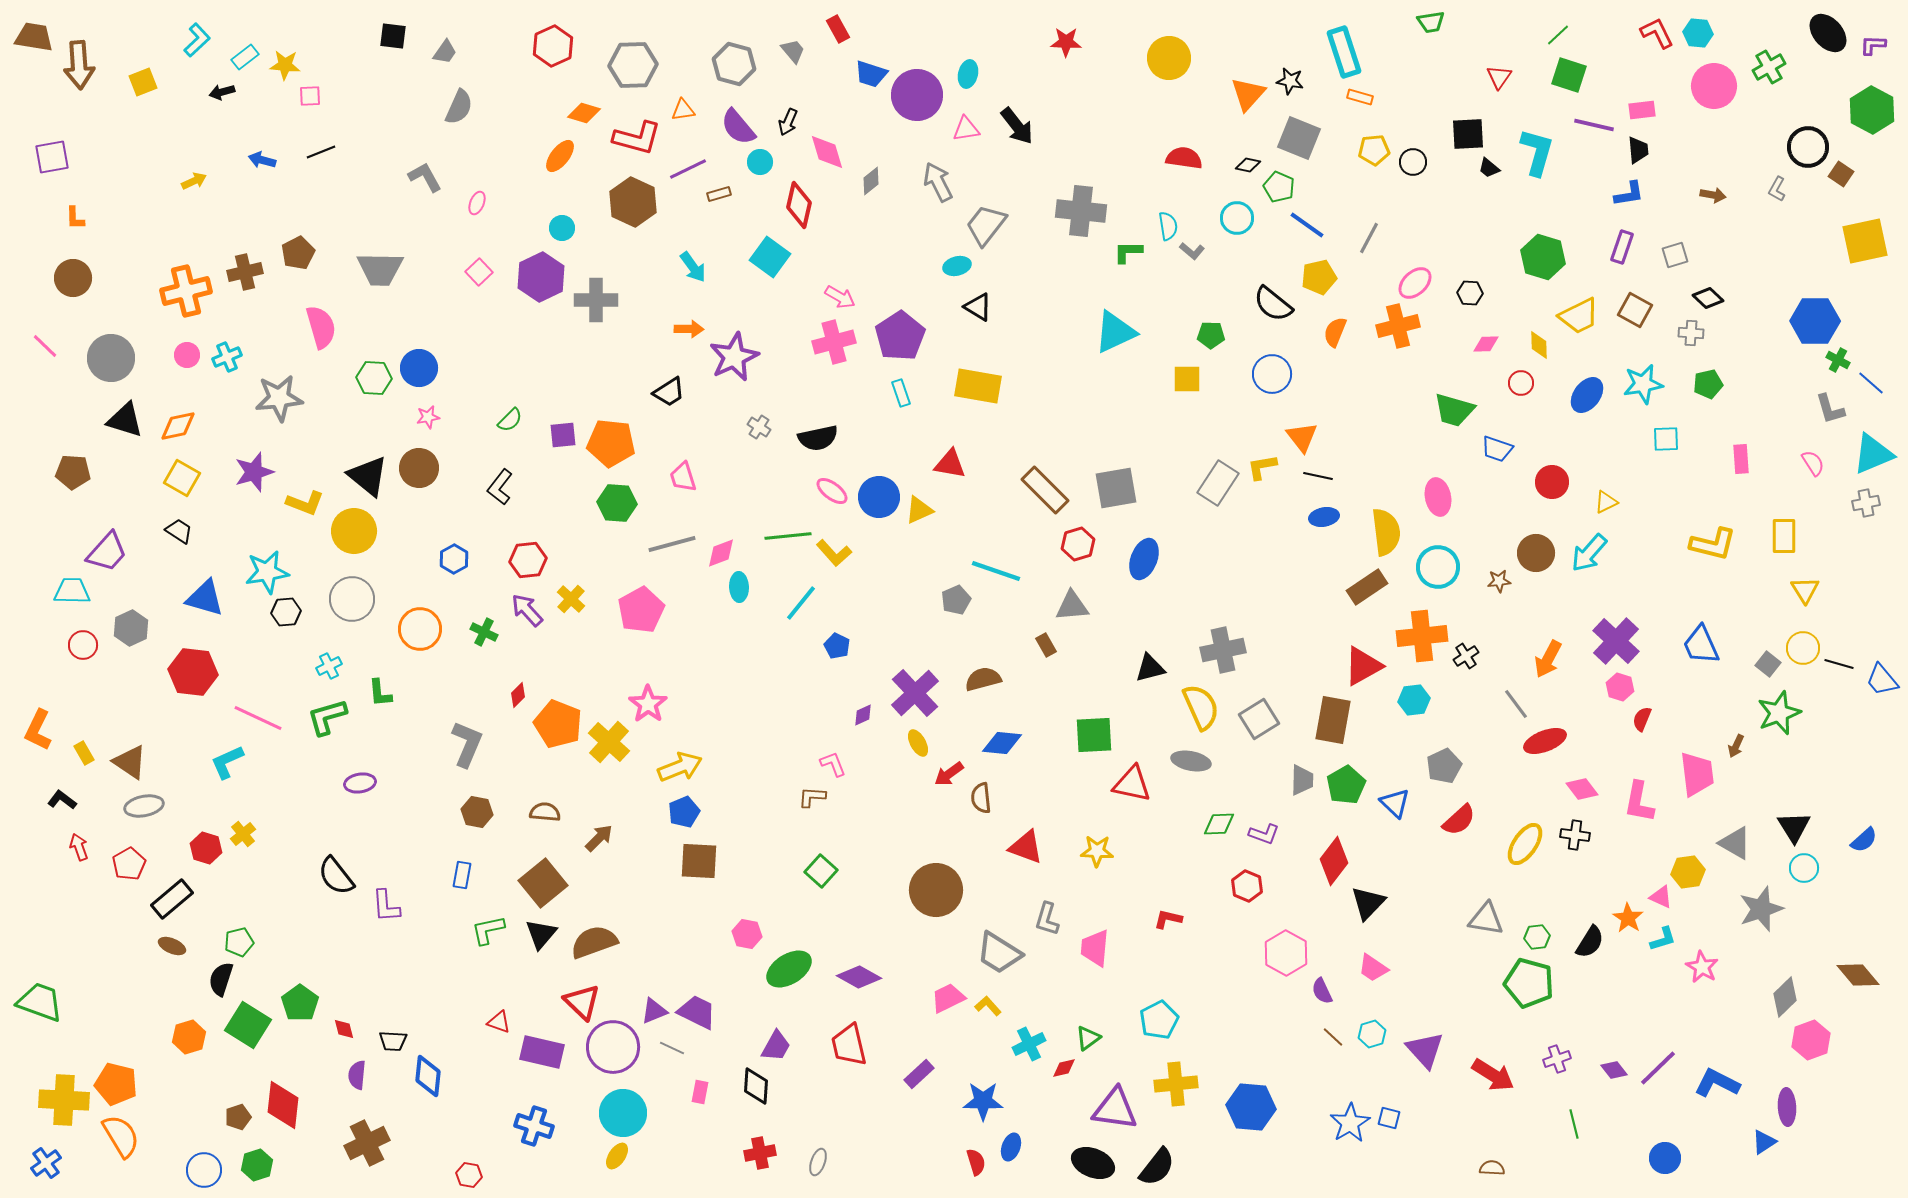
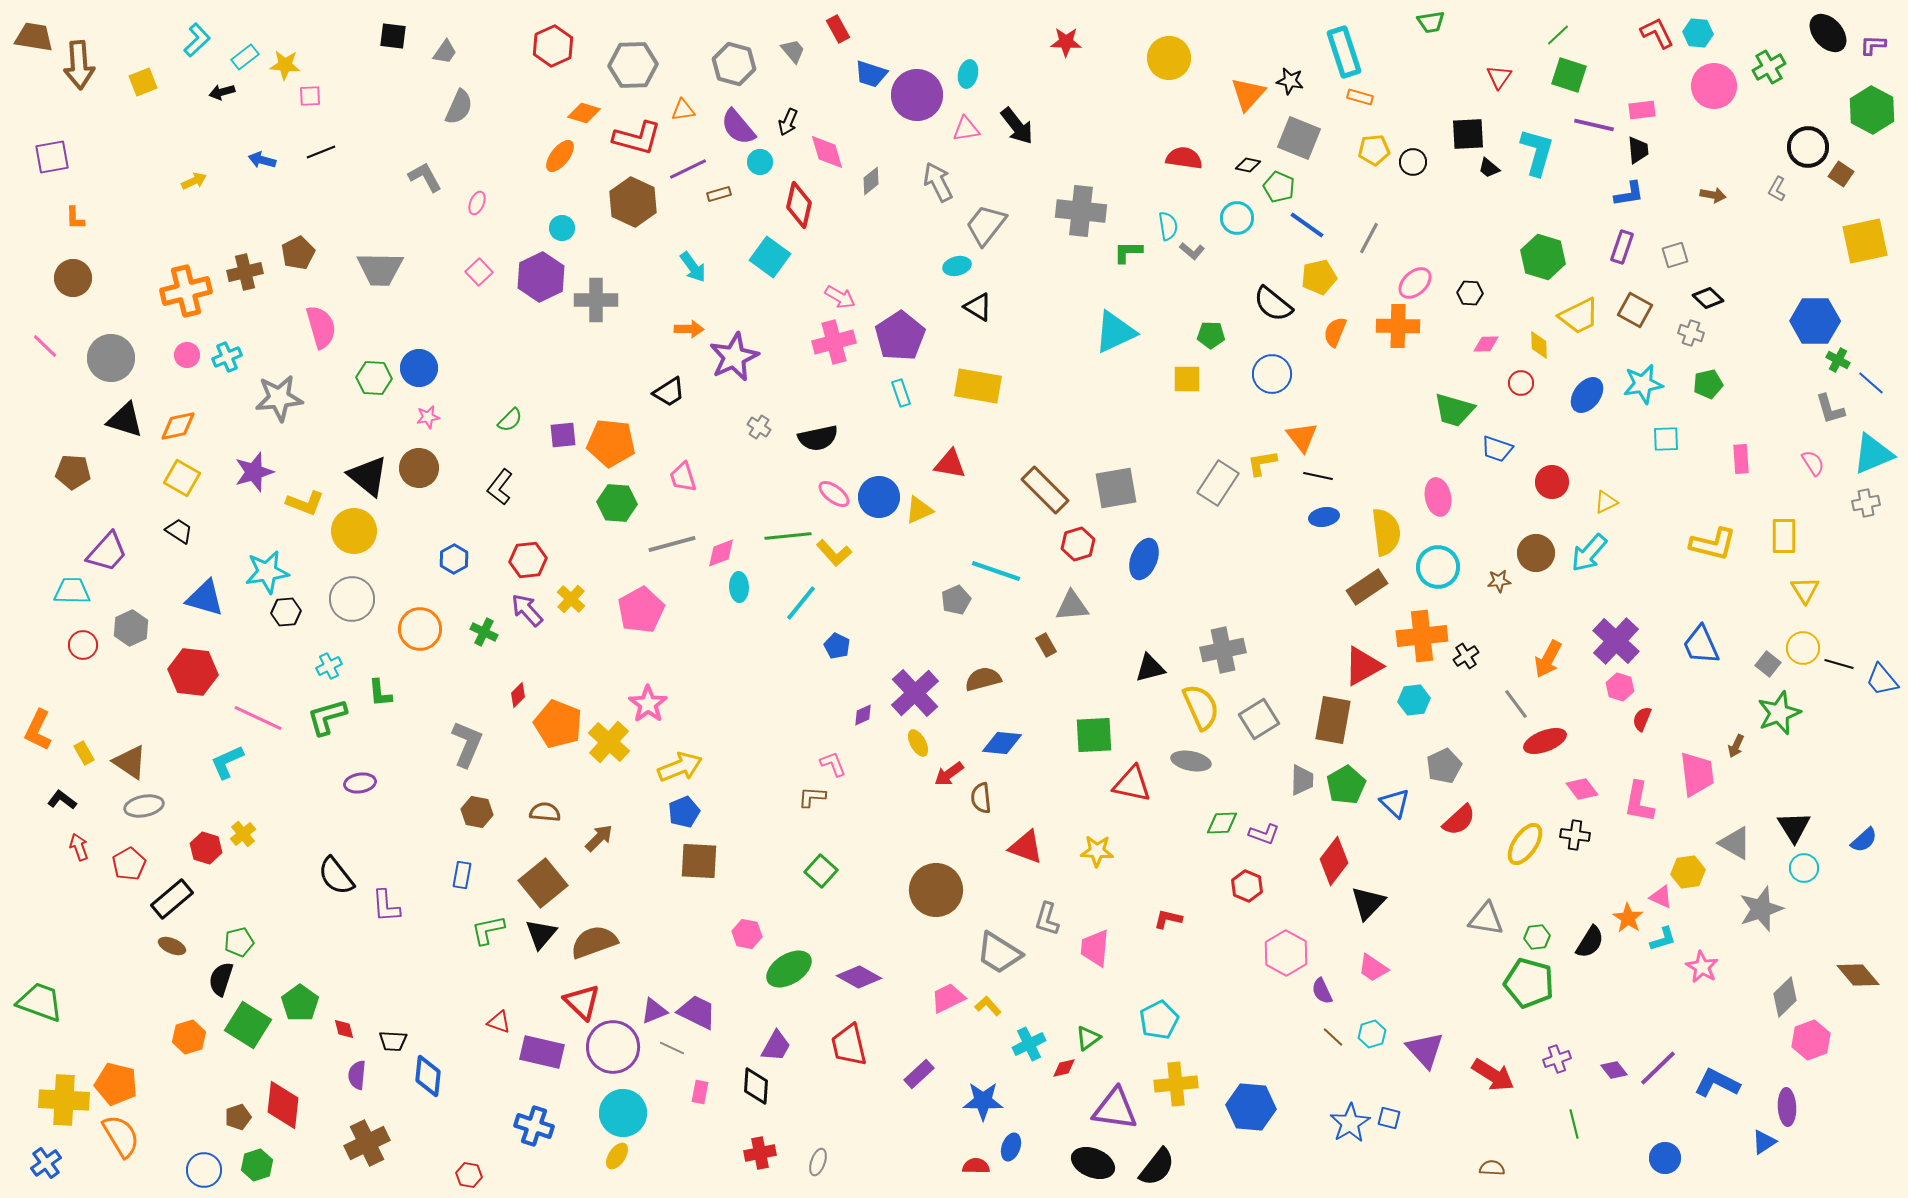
orange cross at (1398, 326): rotated 15 degrees clockwise
gray cross at (1691, 333): rotated 15 degrees clockwise
yellow L-shape at (1262, 467): moved 4 px up
pink ellipse at (832, 491): moved 2 px right, 3 px down
green diamond at (1219, 824): moved 3 px right, 1 px up
red semicircle at (976, 1162): moved 4 px down; rotated 72 degrees counterclockwise
